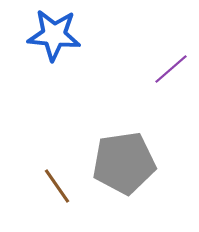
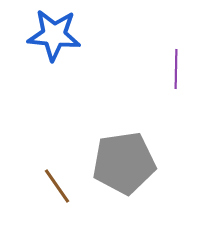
purple line: moved 5 px right; rotated 48 degrees counterclockwise
